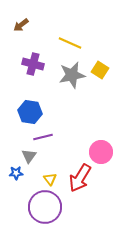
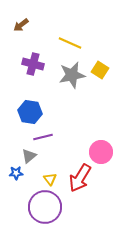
gray triangle: rotated 14 degrees clockwise
